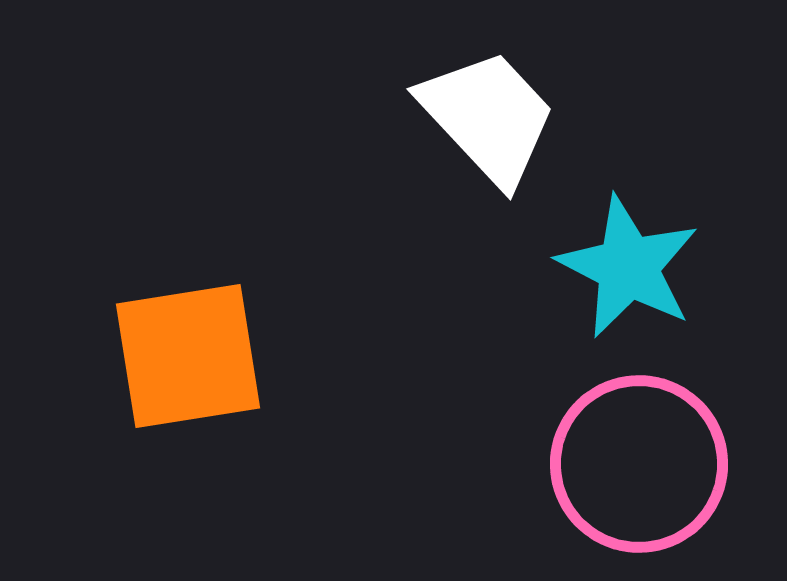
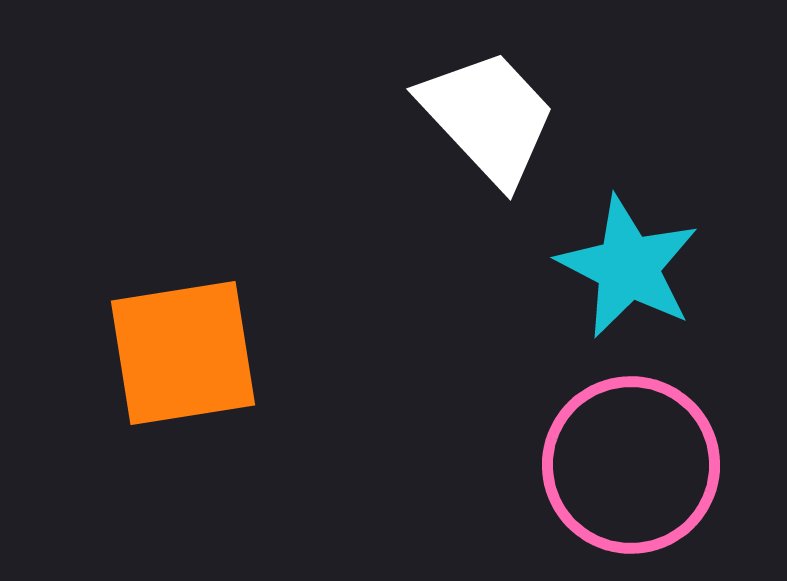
orange square: moved 5 px left, 3 px up
pink circle: moved 8 px left, 1 px down
